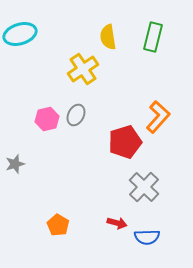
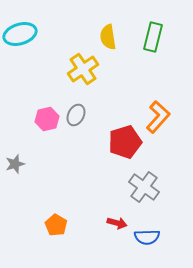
gray cross: rotated 8 degrees counterclockwise
orange pentagon: moved 2 px left
